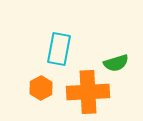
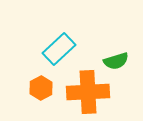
cyan rectangle: rotated 36 degrees clockwise
green semicircle: moved 2 px up
